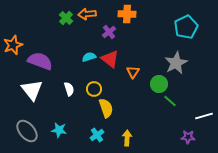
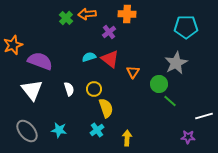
cyan pentagon: rotated 25 degrees clockwise
cyan cross: moved 5 px up
